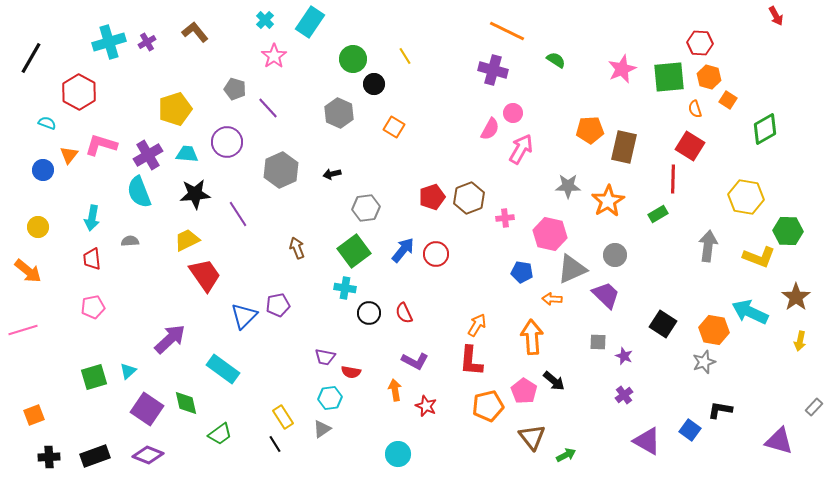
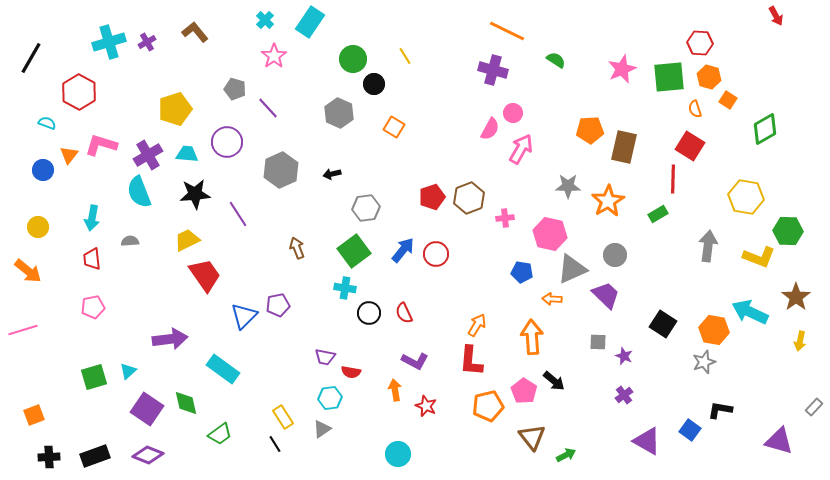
purple arrow at (170, 339): rotated 36 degrees clockwise
